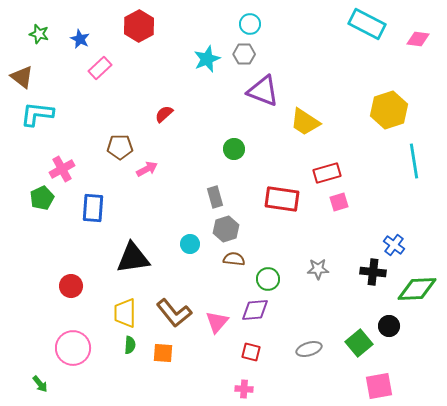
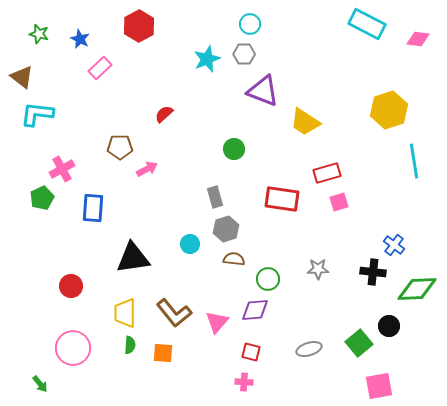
pink cross at (244, 389): moved 7 px up
